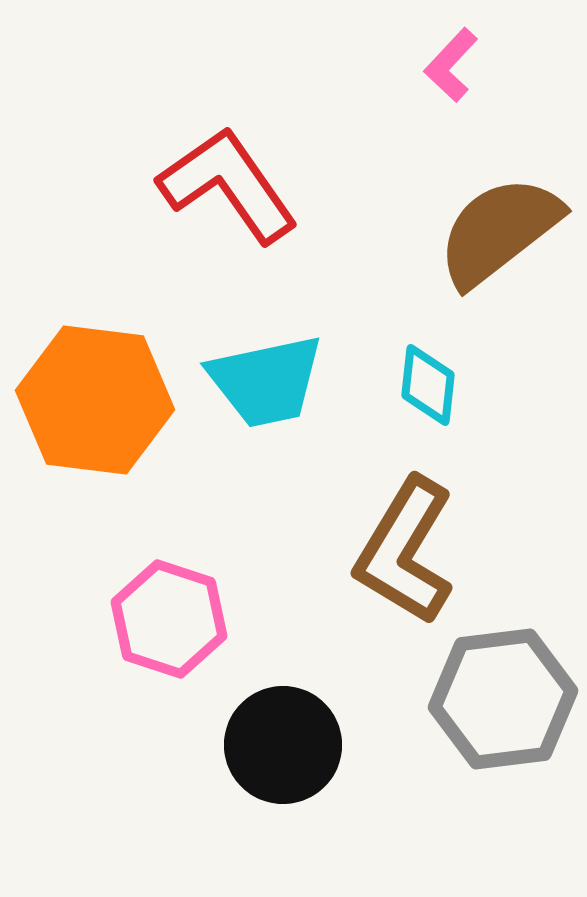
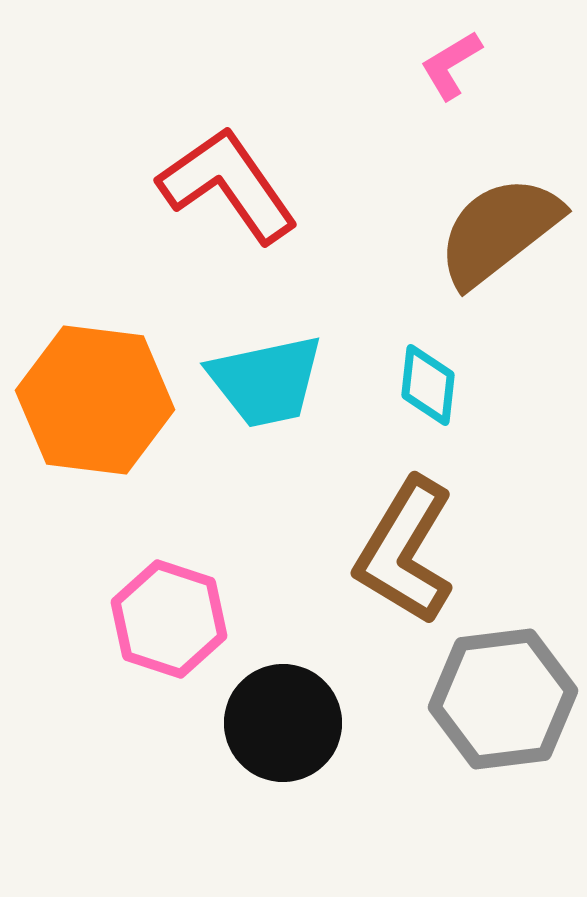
pink L-shape: rotated 16 degrees clockwise
black circle: moved 22 px up
